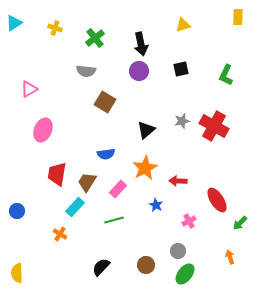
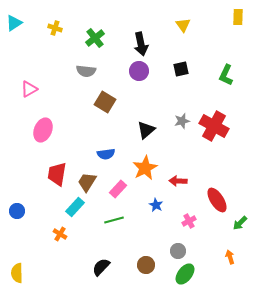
yellow triangle: rotated 49 degrees counterclockwise
